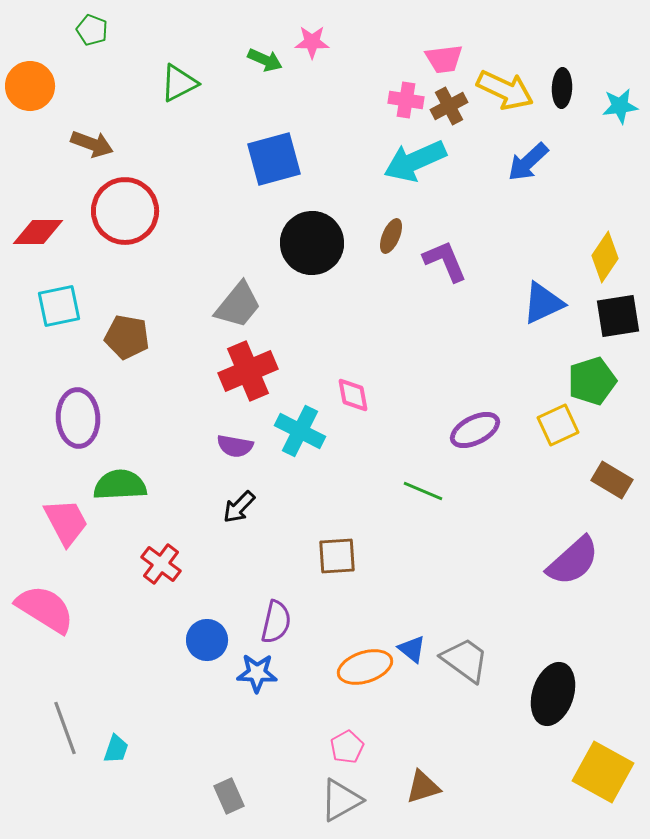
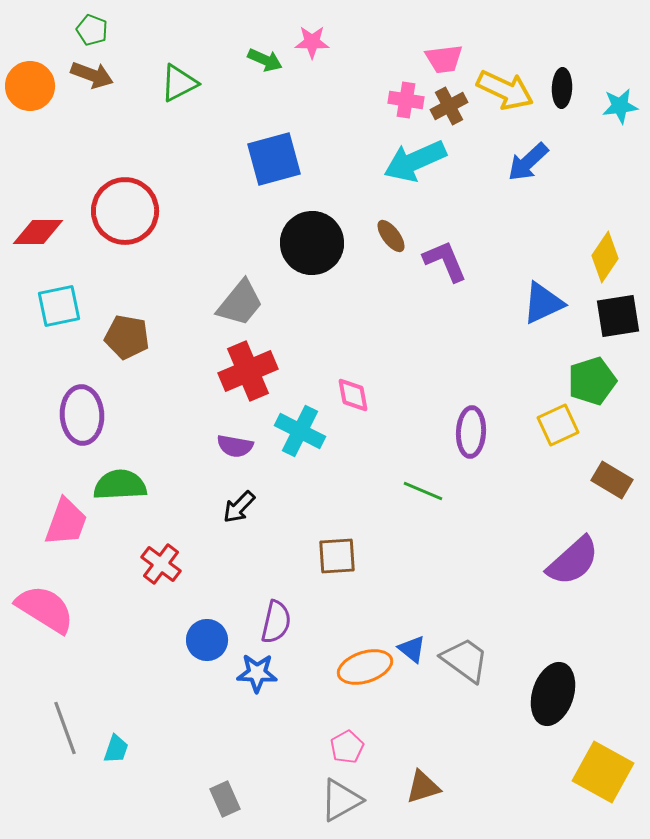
brown arrow at (92, 144): moved 69 px up
brown ellipse at (391, 236): rotated 60 degrees counterclockwise
gray trapezoid at (238, 305): moved 2 px right, 2 px up
purple ellipse at (78, 418): moved 4 px right, 3 px up
purple ellipse at (475, 430): moved 4 px left, 2 px down; rotated 60 degrees counterclockwise
pink trapezoid at (66, 522): rotated 48 degrees clockwise
gray rectangle at (229, 796): moved 4 px left, 3 px down
